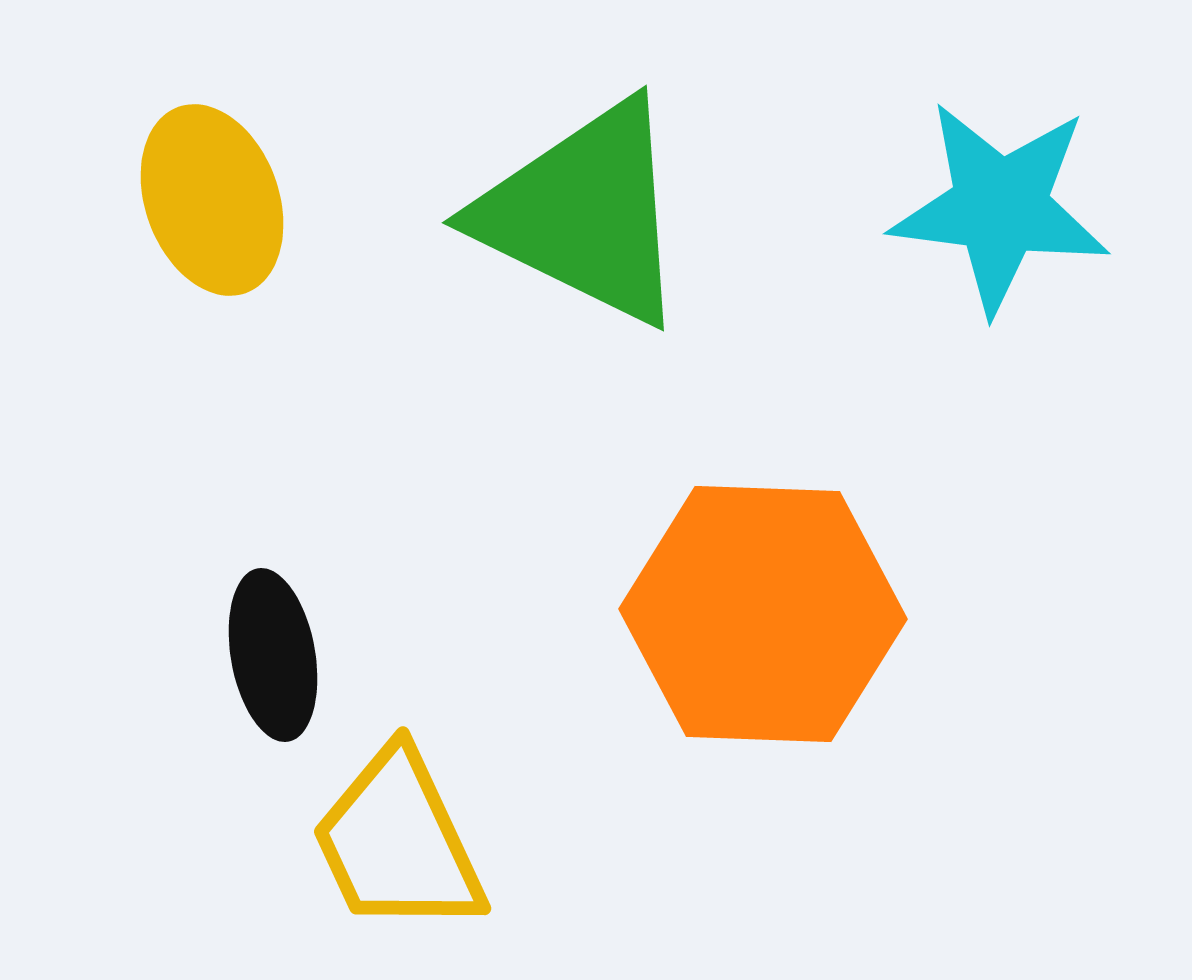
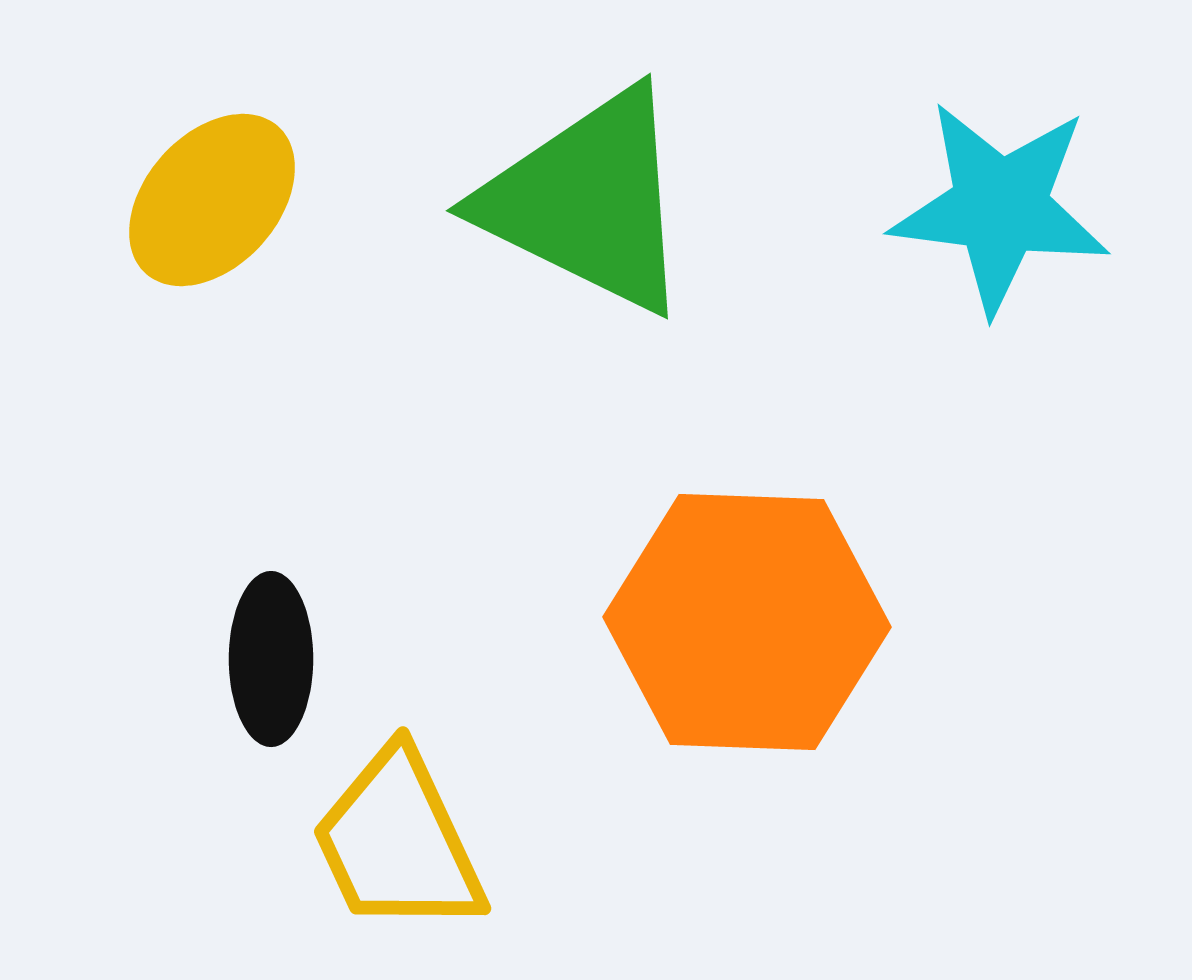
yellow ellipse: rotated 62 degrees clockwise
green triangle: moved 4 px right, 12 px up
orange hexagon: moved 16 px left, 8 px down
black ellipse: moved 2 px left, 4 px down; rotated 10 degrees clockwise
